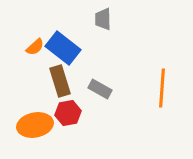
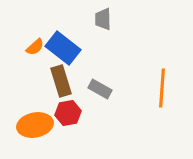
brown rectangle: moved 1 px right
